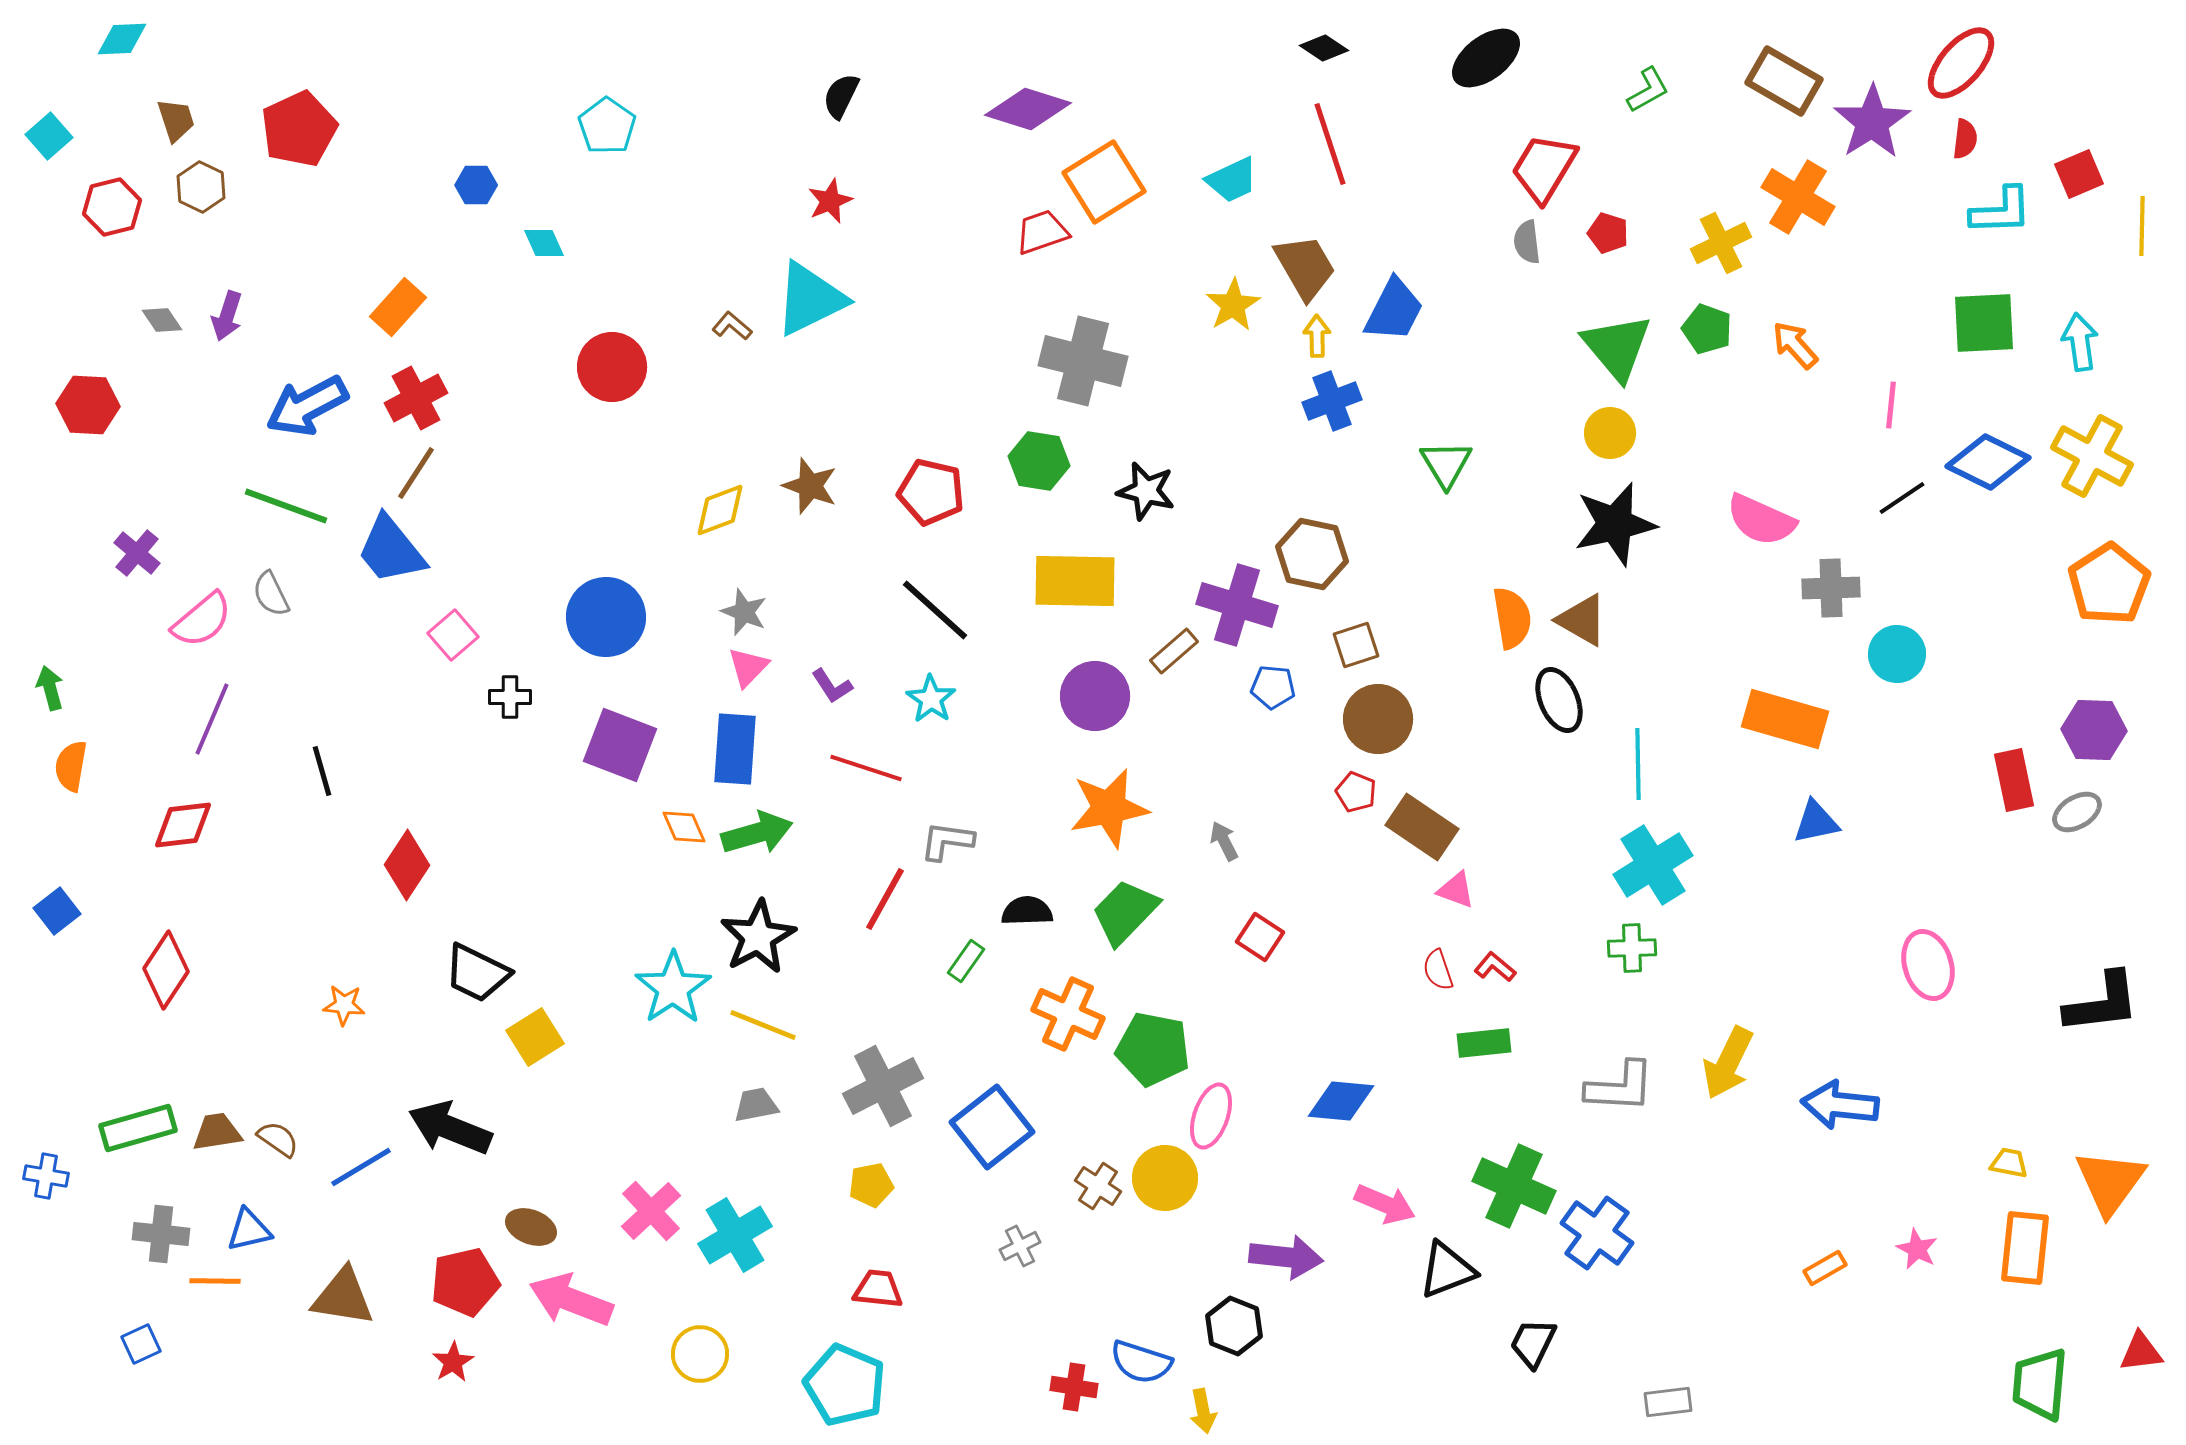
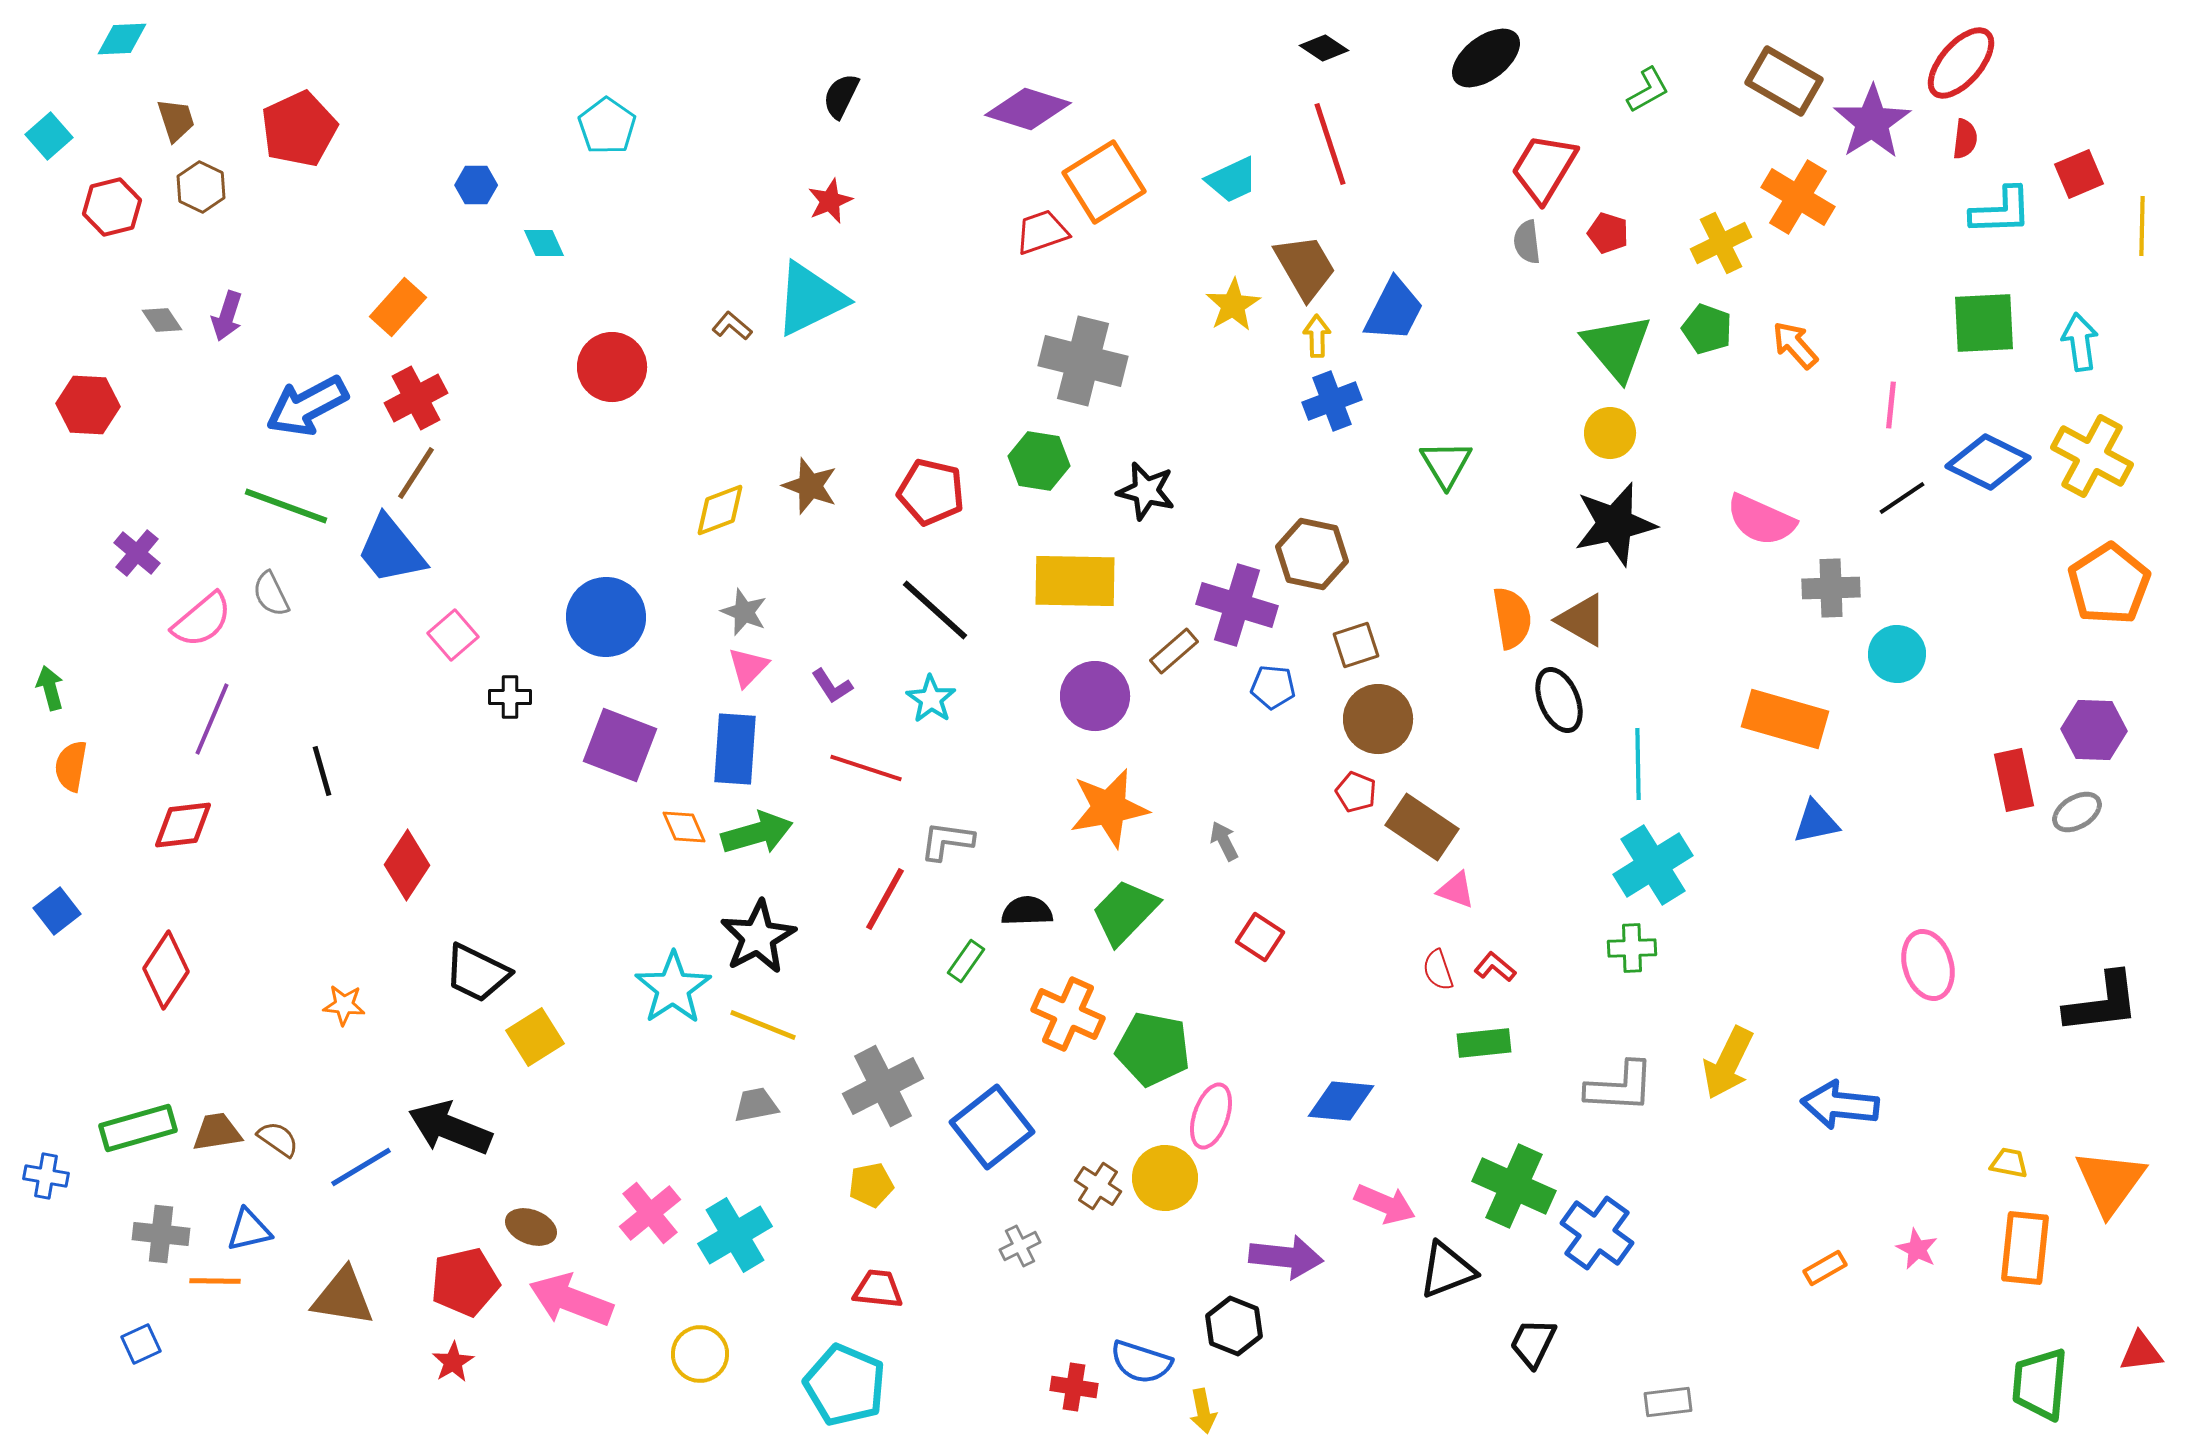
pink cross at (651, 1211): moved 1 px left, 2 px down; rotated 4 degrees clockwise
